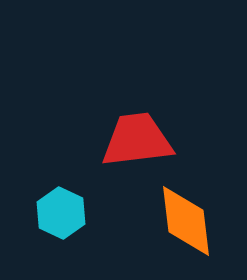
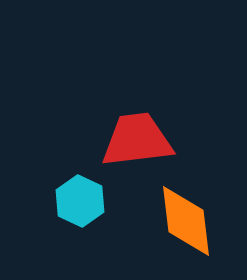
cyan hexagon: moved 19 px right, 12 px up
